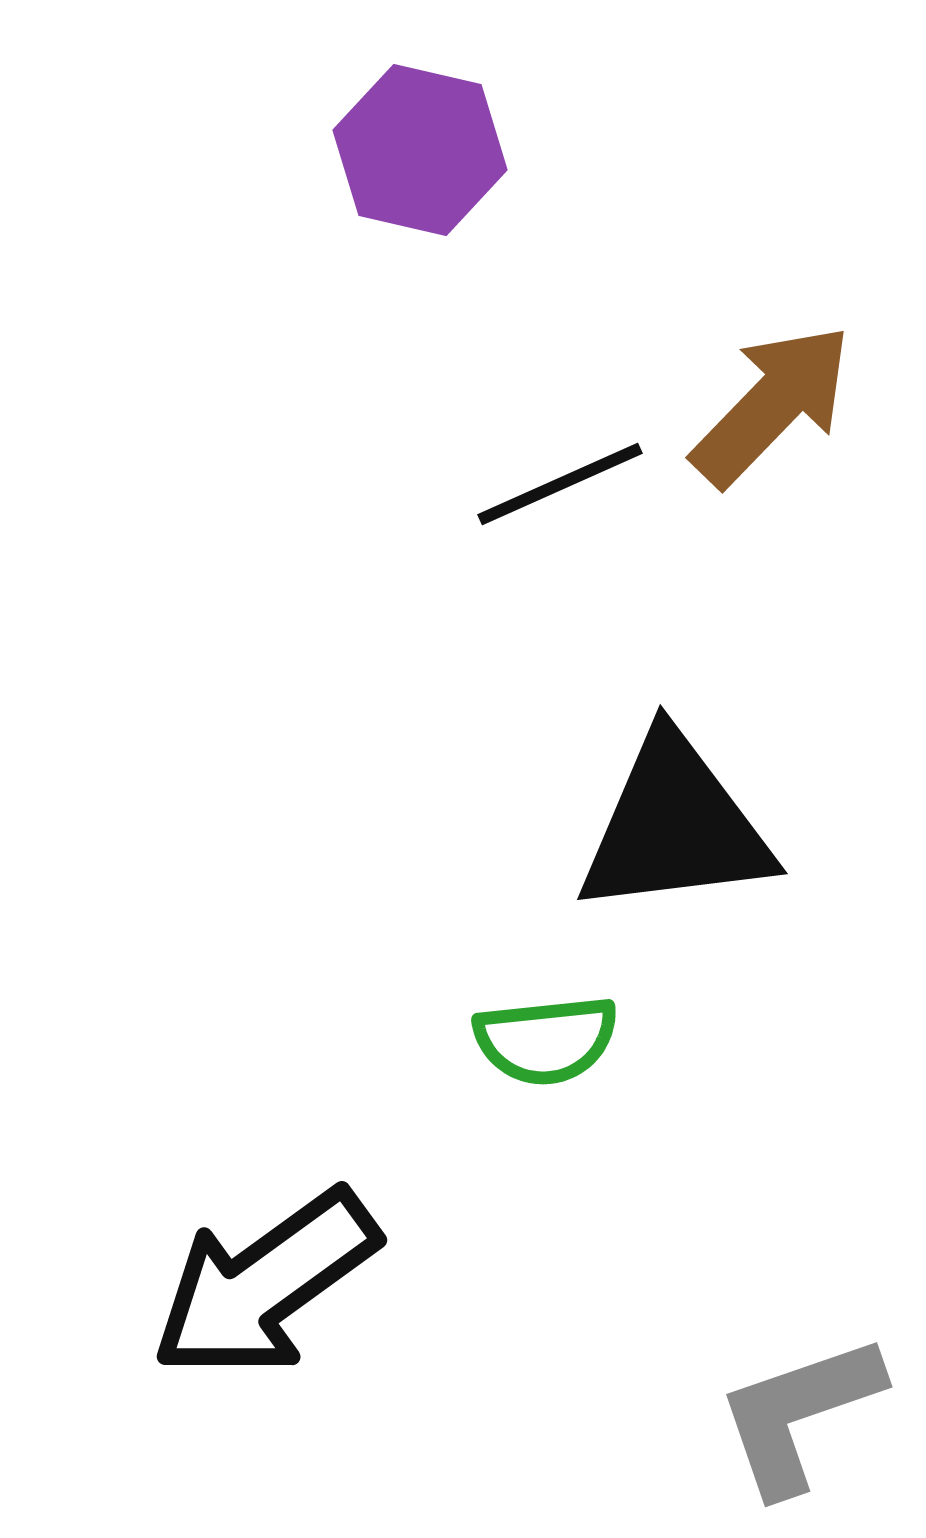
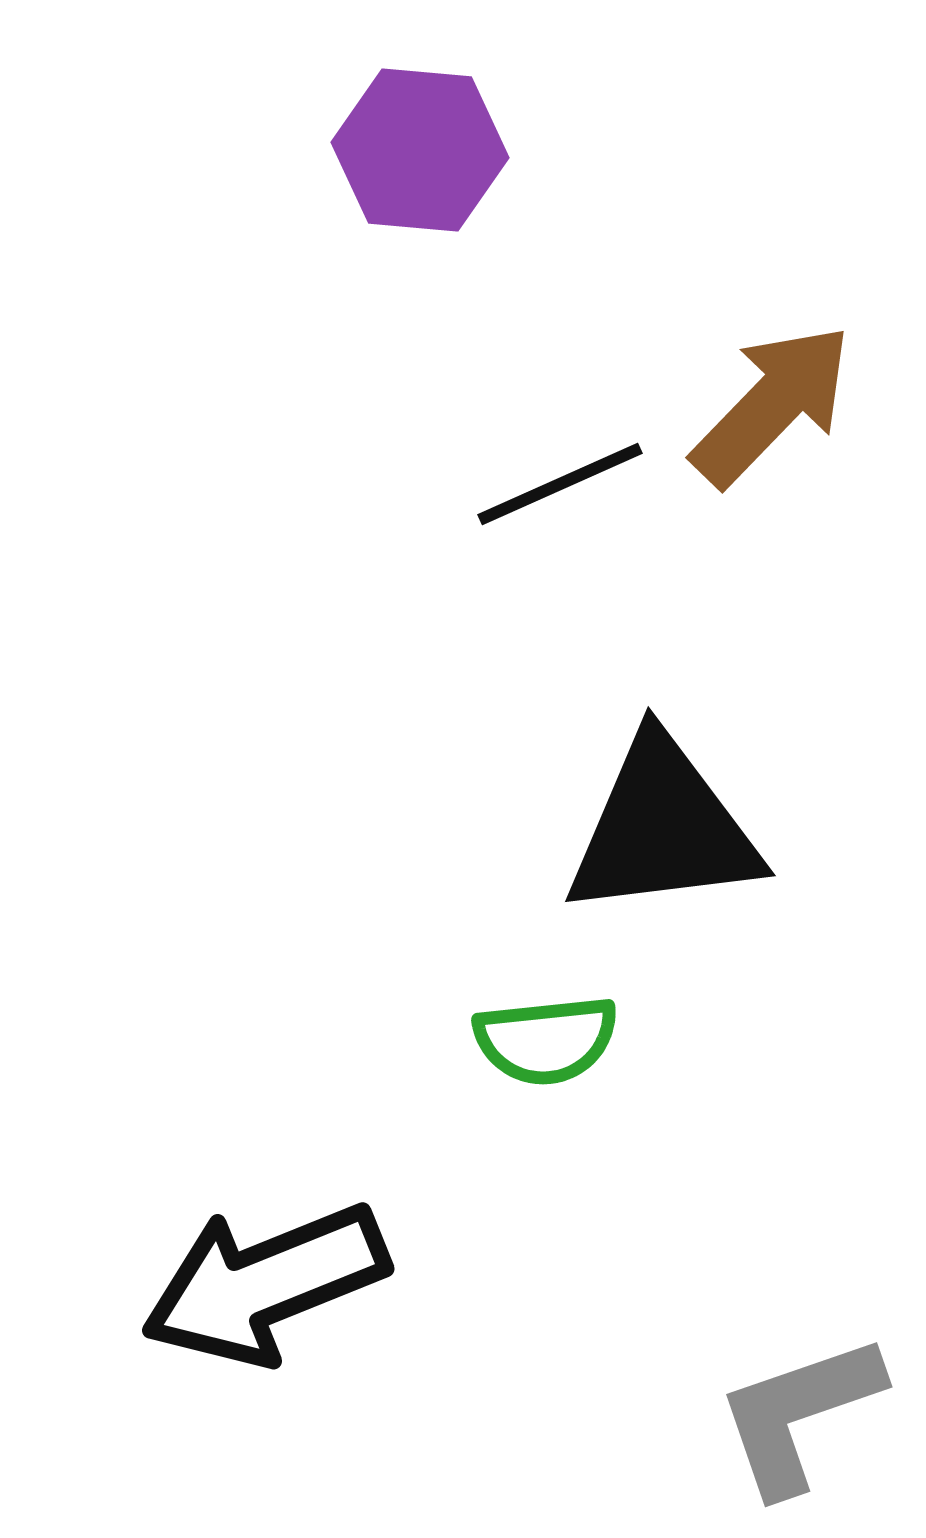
purple hexagon: rotated 8 degrees counterclockwise
black triangle: moved 12 px left, 2 px down
black arrow: rotated 14 degrees clockwise
